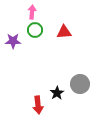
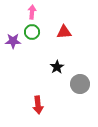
green circle: moved 3 px left, 2 px down
black star: moved 26 px up
